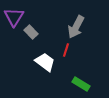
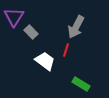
white trapezoid: moved 1 px up
